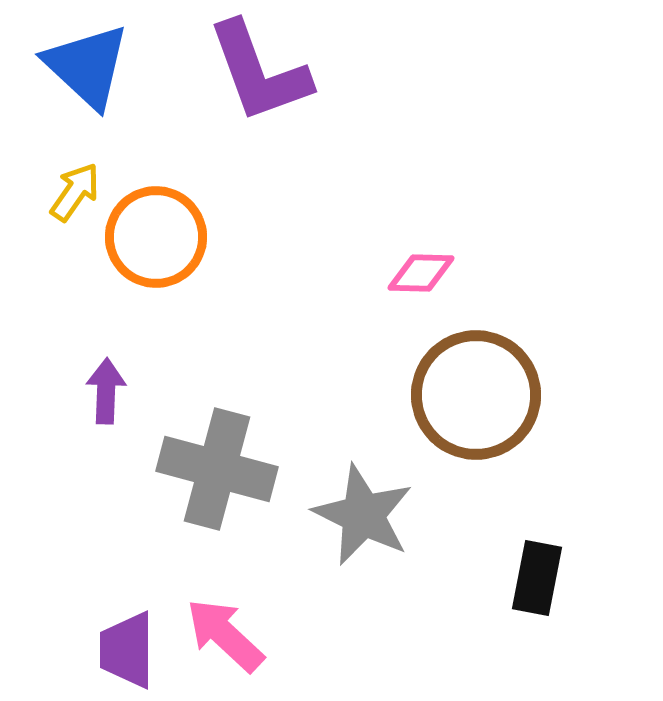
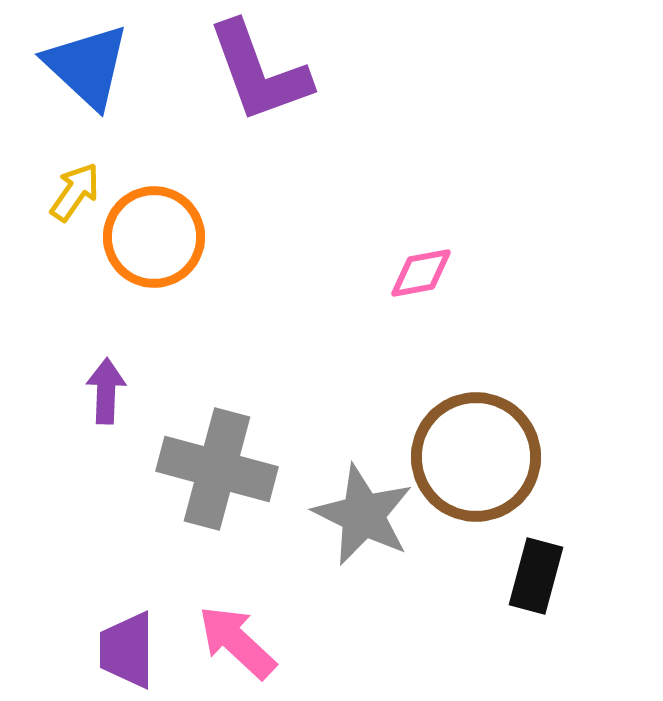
orange circle: moved 2 px left
pink diamond: rotated 12 degrees counterclockwise
brown circle: moved 62 px down
black rectangle: moved 1 px left, 2 px up; rotated 4 degrees clockwise
pink arrow: moved 12 px right, 7 px down
